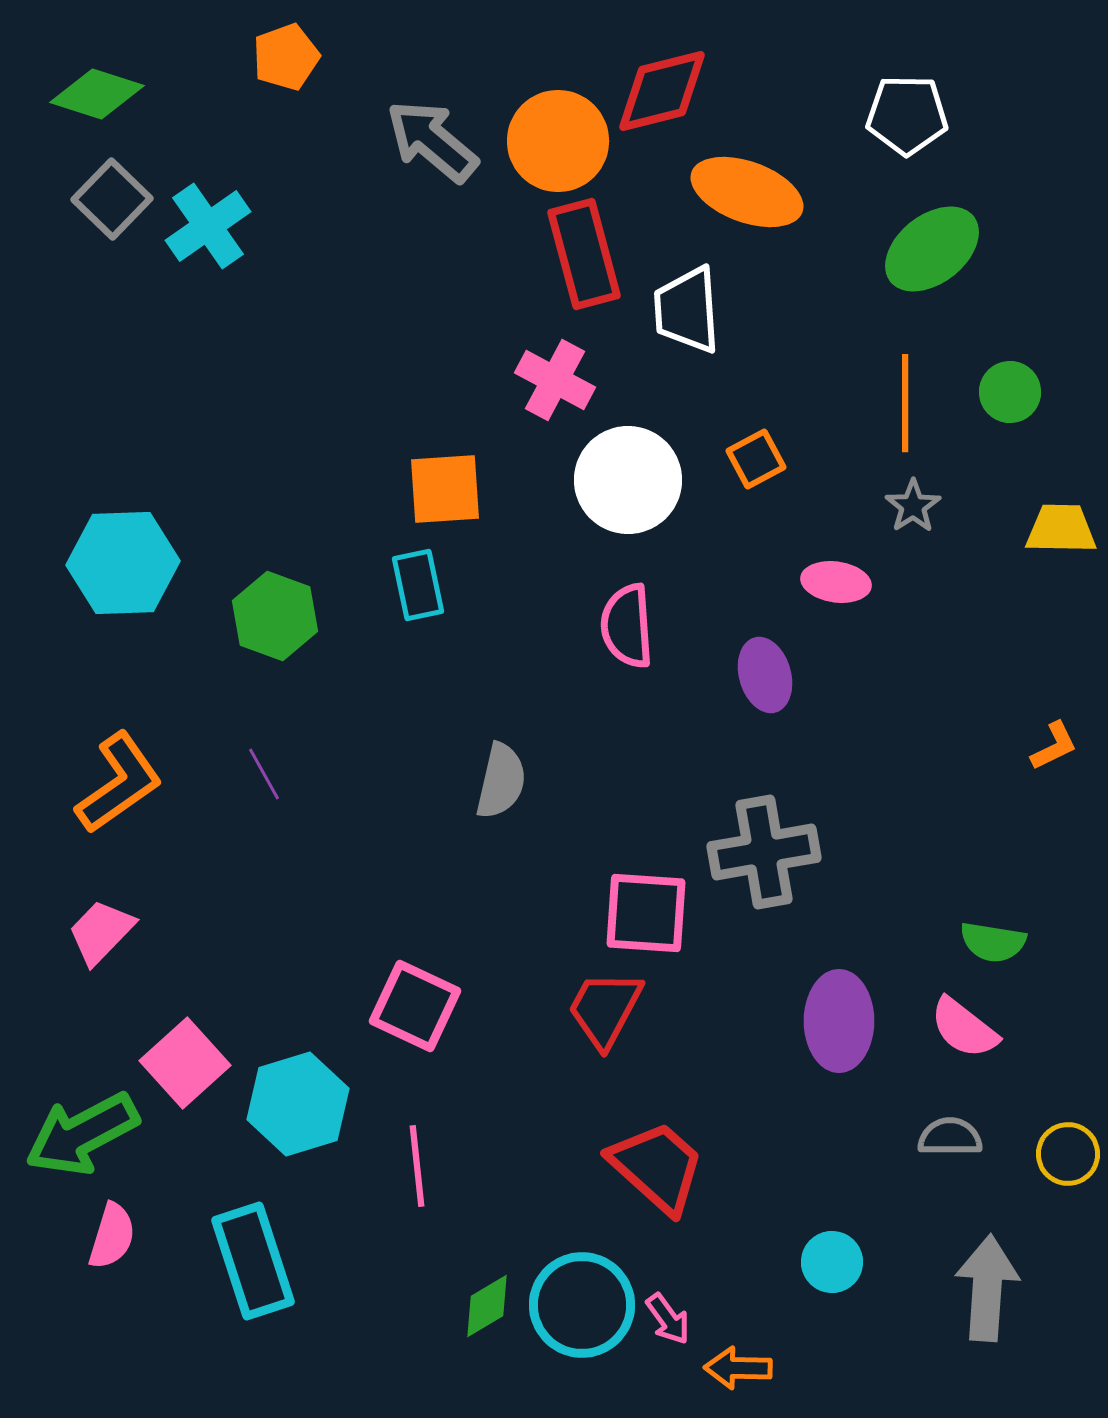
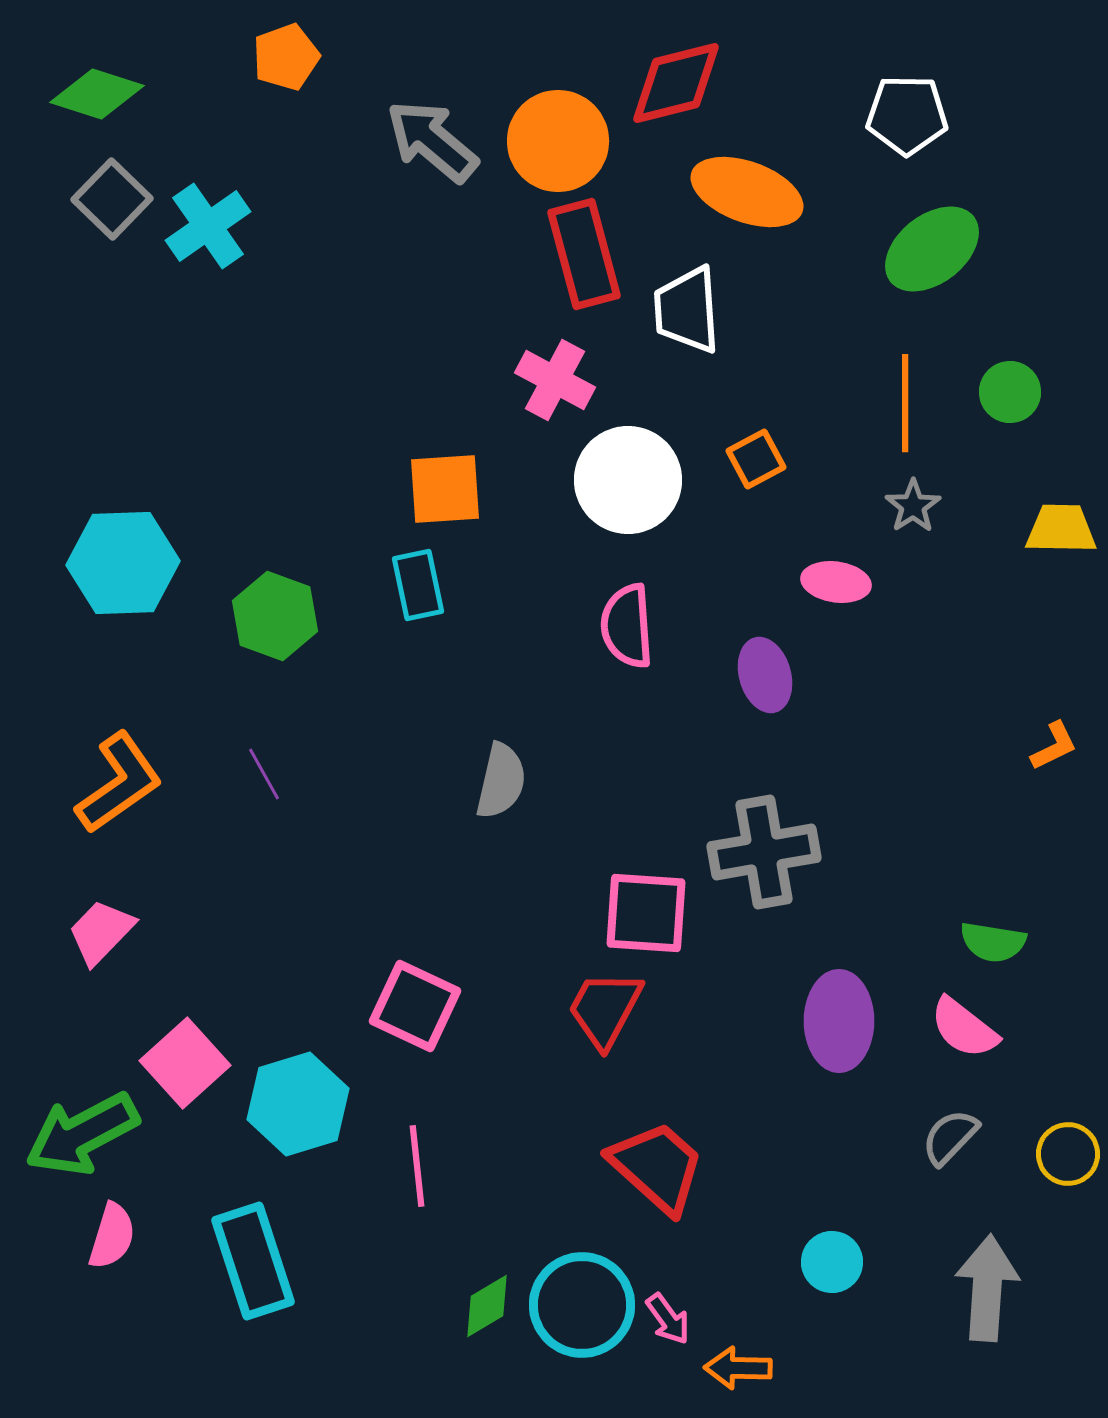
red diamond at (662, 91): moved 14 px right, 8 px up
gray semicircle at (950, 1137): rotated 46 degrees counterclockwise
